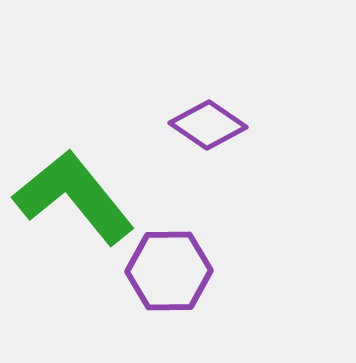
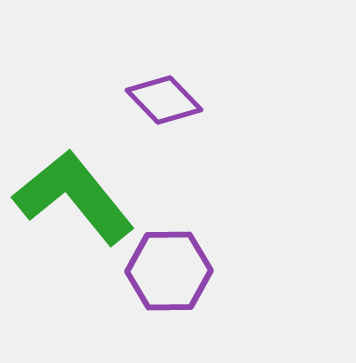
purple diamond: moved 44 px left, 25 px up; rotated 12 degrees clockwise
